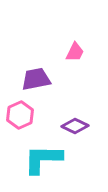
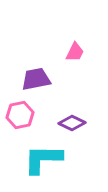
pink hexagon: rotated 12 degrees clockwise
purple diamond: moved 3 px left, 3 px up
